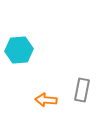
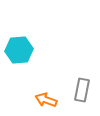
orange arrow: rotated 15 degrees clockwise
